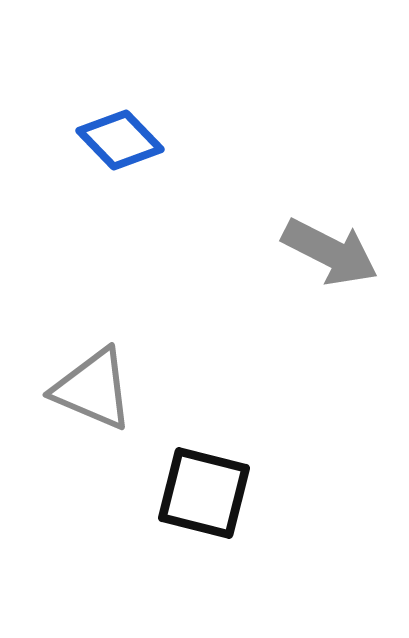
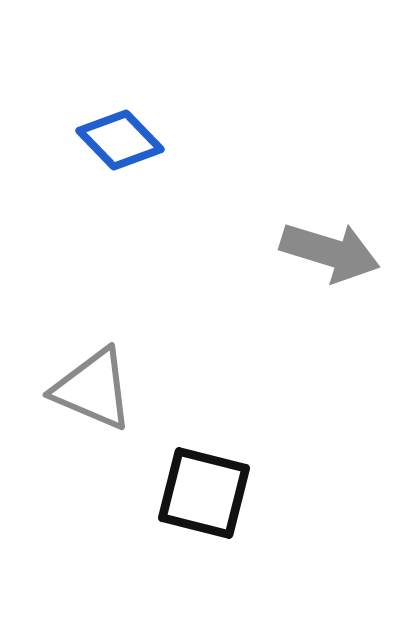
gray arrow: rotated 10 degrees counterclockwise
